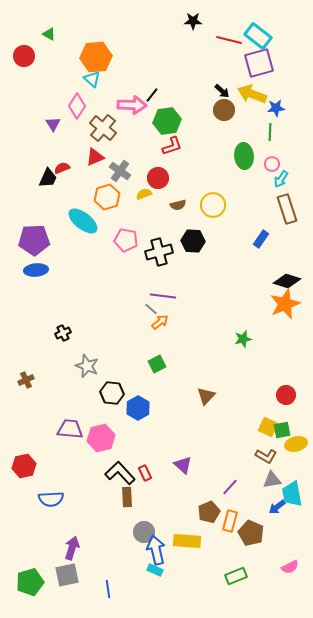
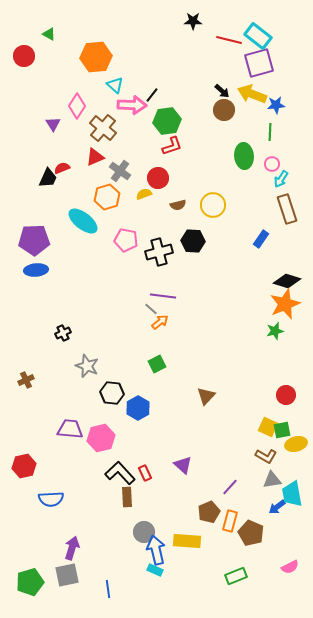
cyan triangle at (92, 79): moved 23 px right, 6 px down
blue star at (276, 108): moved 3 px up
green star at (243, 339): moved 32 px right, 8 px up
